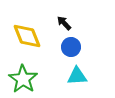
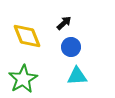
black arrow: rotated 91 degrees clockwise
green star: rotated 8 degrees clockwise
